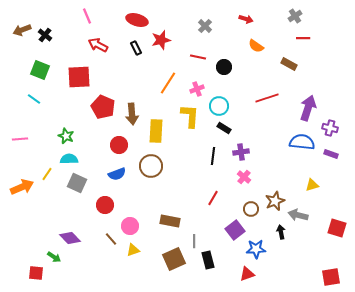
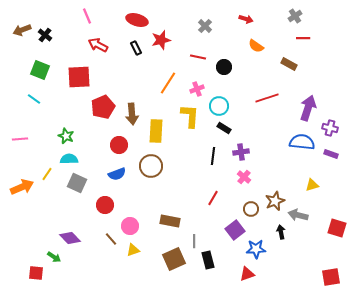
red pentagon at (103, 107): rotated 25 degrees clockwise
